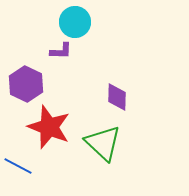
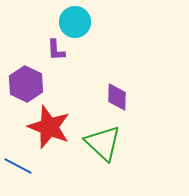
purple L-shape: moved 5 px left, 1 px up; rotated 85 degrees clockwise
